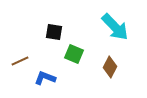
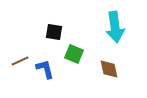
cyan arrow: rotated 36 degrees clockwise
brown diamond: moved 1 px left, 2 px down; rotated 40 degrees counterclockwise
blue L-shape: moved 9 px up; rotated 55 degrees clockwise
